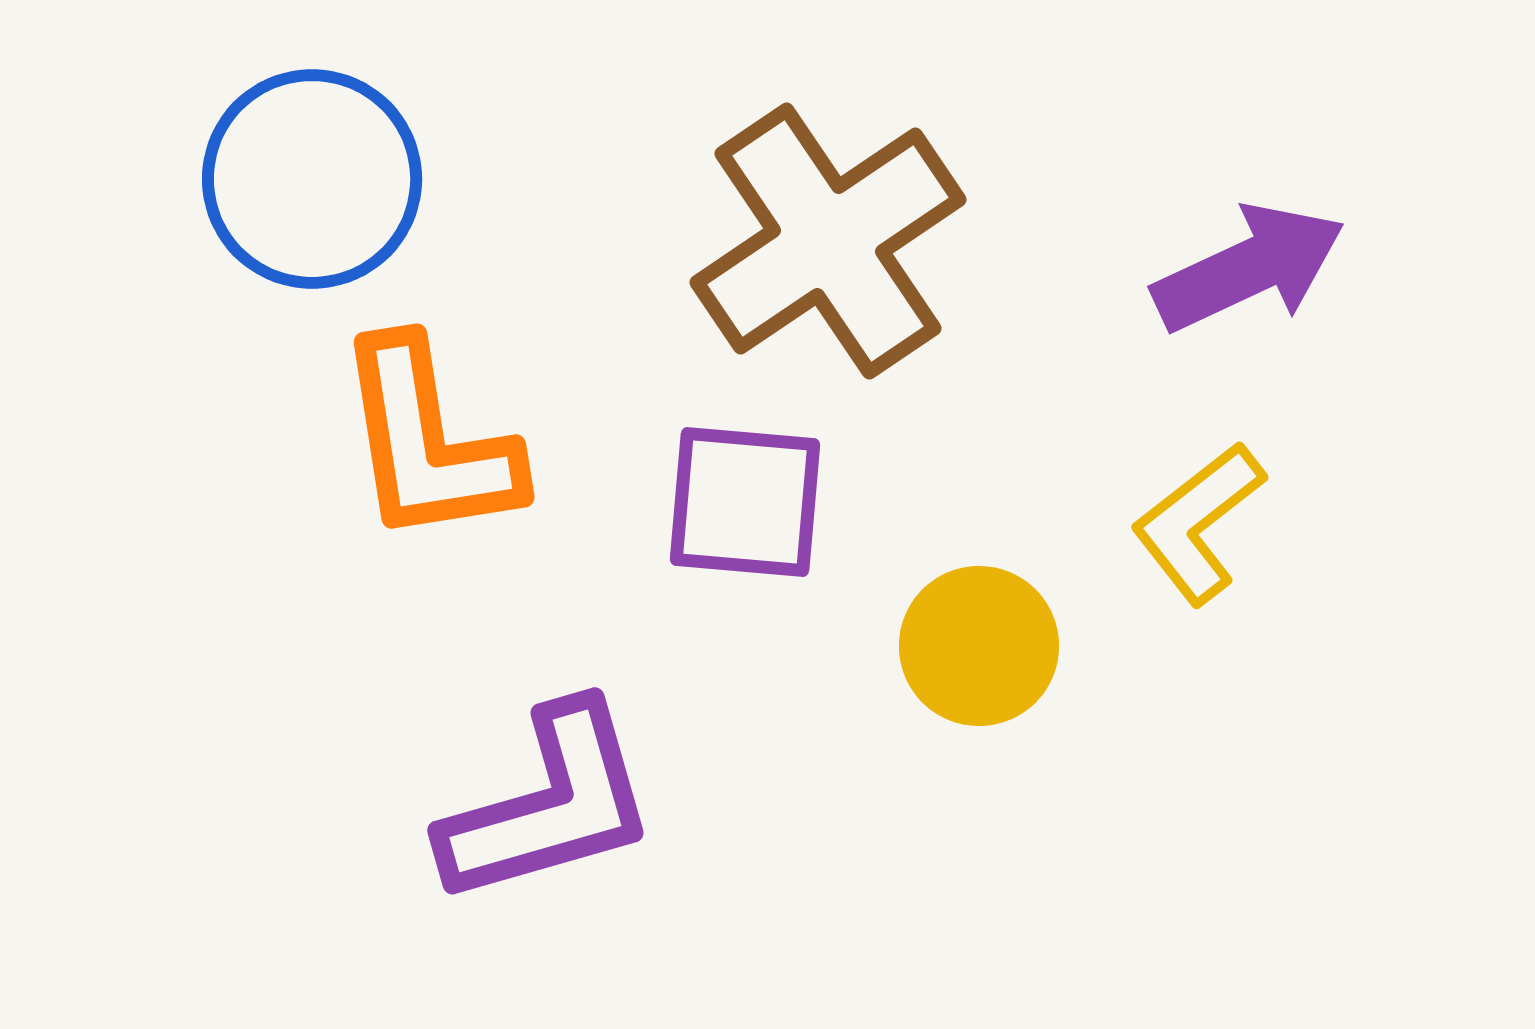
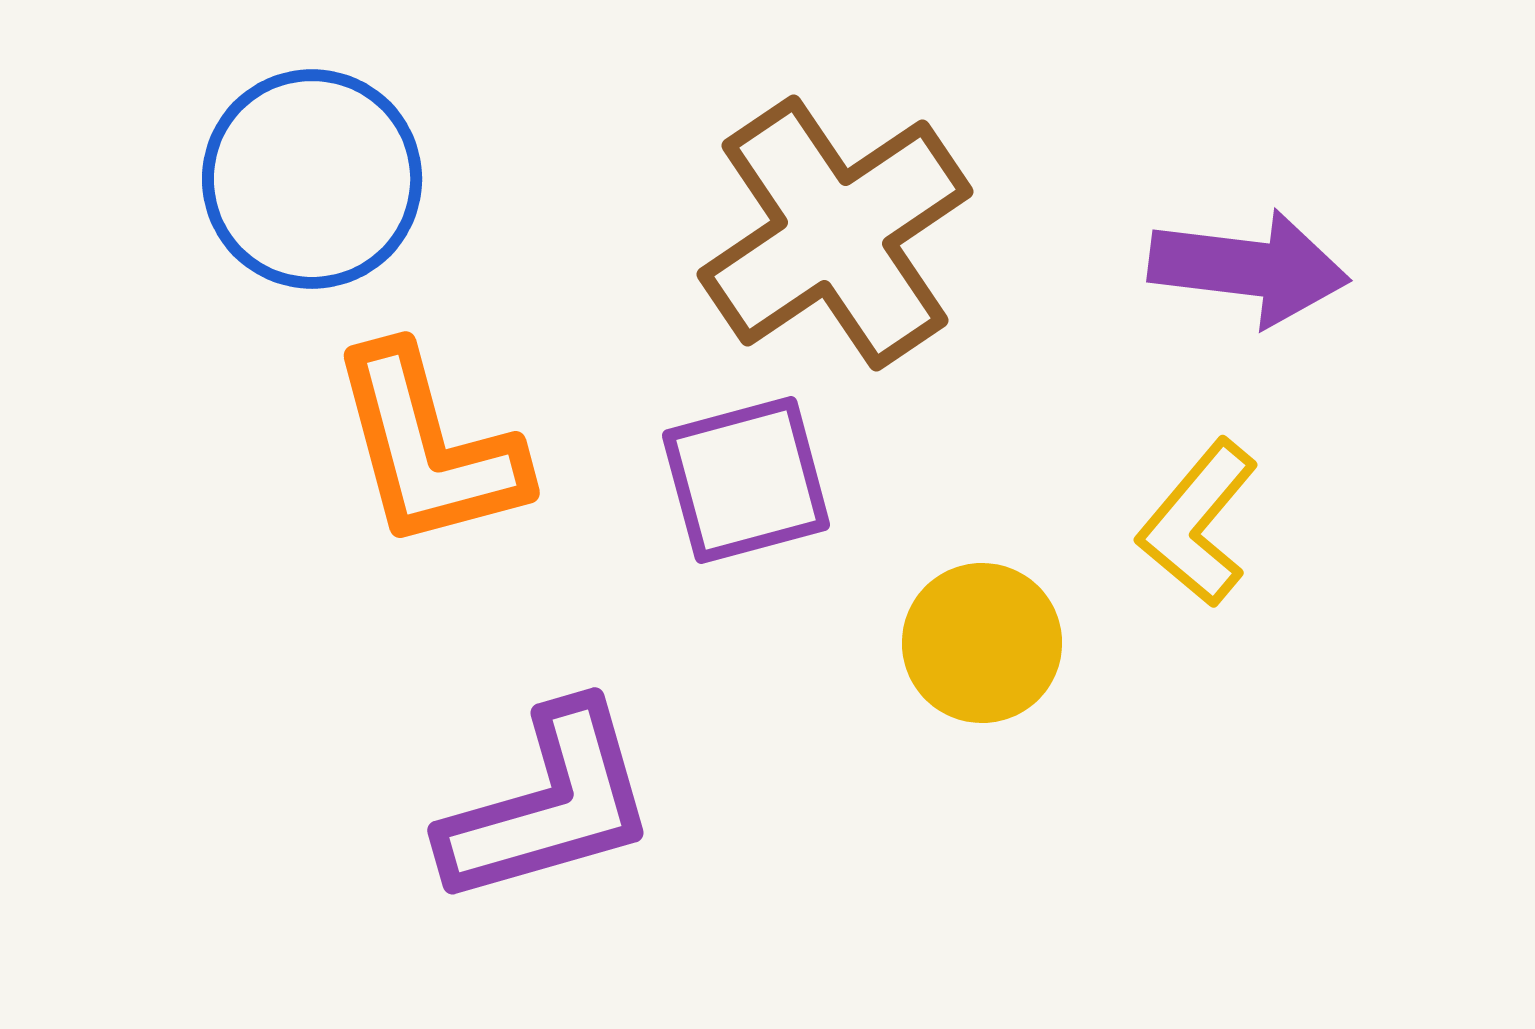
brown cross: moved 7 px right, 8 px up
purple arrow: rotated 32 degrees clockwise
orange L-shape: moved 6 px down; rotated 6 degrees counterclockwise
purple square: moved 1 px right, 22 px up; rotated 20 degrees counterclockwise
yellow L-shape: rotated 12 degrees counterclockwise
yellow circle: moved 3 px right, 3 px up
